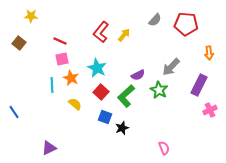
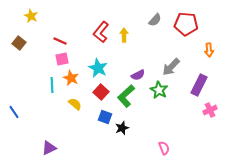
yellow star: rotated 24 degrees clockwise
yellow arrow: rotated 40 degrees counterclockwise
orange arrow: moved 3 px up
cyan star: moved 1 px right
